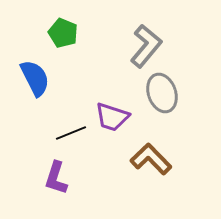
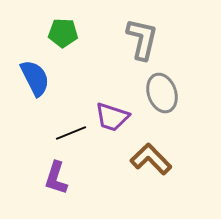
green pentagon: rotated 20 degrees counterclockwise
gray L-shape: moved 4 px left, 7 px up; rotated 27 degrees counterclockwise
